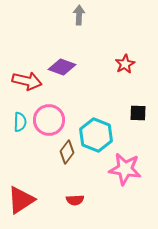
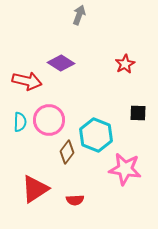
gray arrow: rotated 18 degrees clockwise
purple diamond: moved 1 px left, 4 px up; rotated 12 degrees clockwise
red triangle: moved 14 px right, 11 px up
